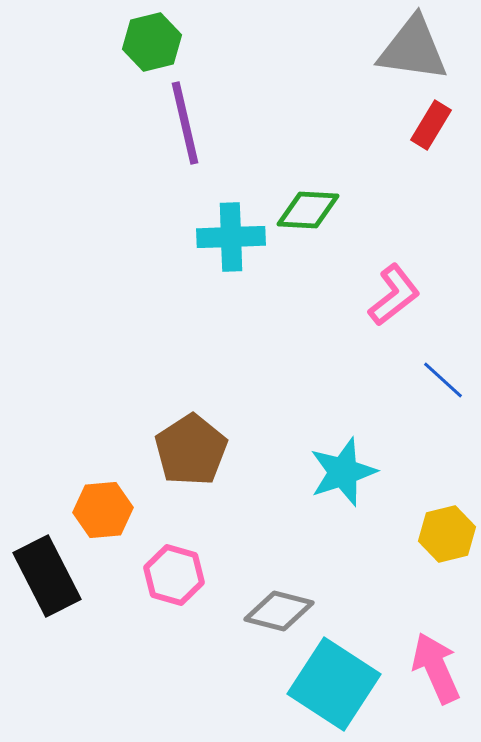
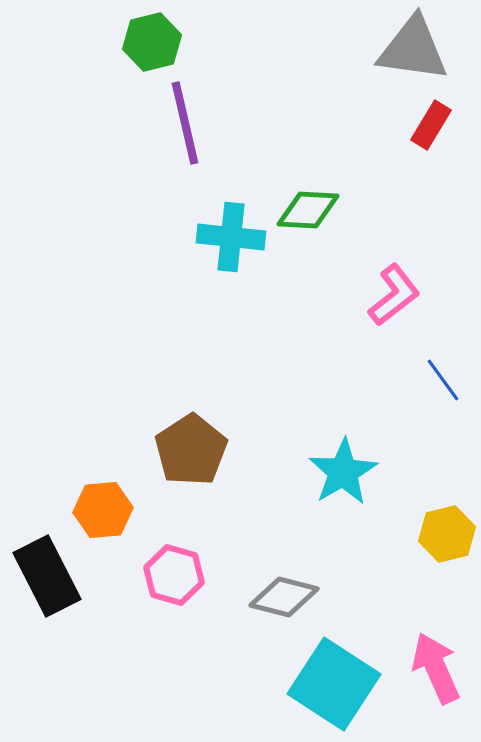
cyan cross: rotated 8 degrees clockwise
blue line: rotated 12 degrees clockwise
cyan star: rotated 12 degrees counterclockwise
gray diamond: moved 5 px right, 14 px up
